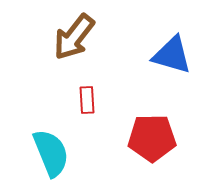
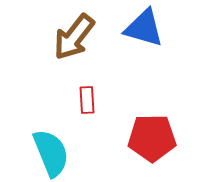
blue triangle: moved 28 px left, 27 px up
